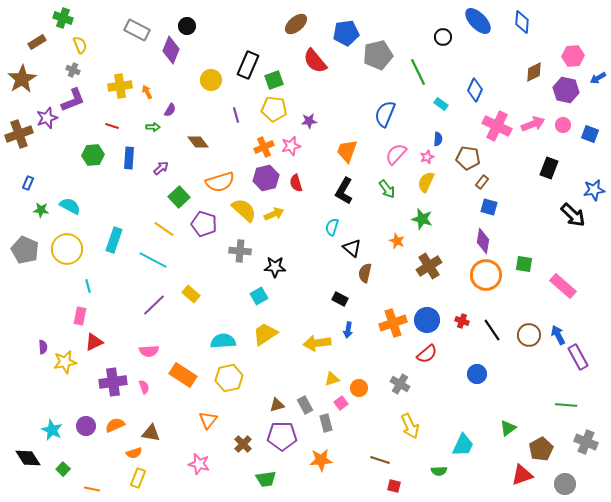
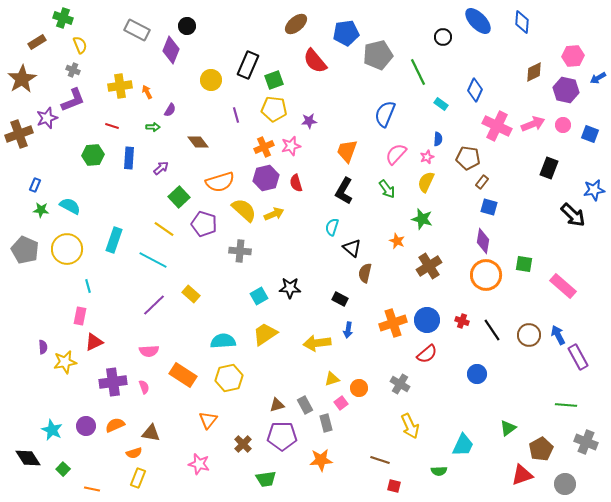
blue rectangle at (28, 183): moved 7 px right, 2 px down
black star at (275, 267): moved 15 px right, 21 px down
